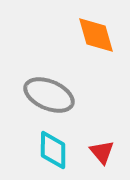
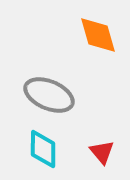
orange diamond: moved 2 px right
cyan diamond: moved 10 px left, 1 px up
